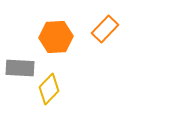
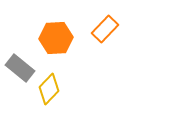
orange hexagon: moved 1 px down
gray rectangle: rotated 36 degrees clockwise
